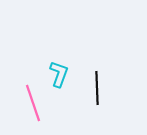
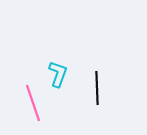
cyan L-shape: moved 1 px left
